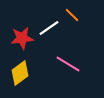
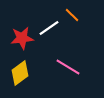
pink line: moved 3 px down
